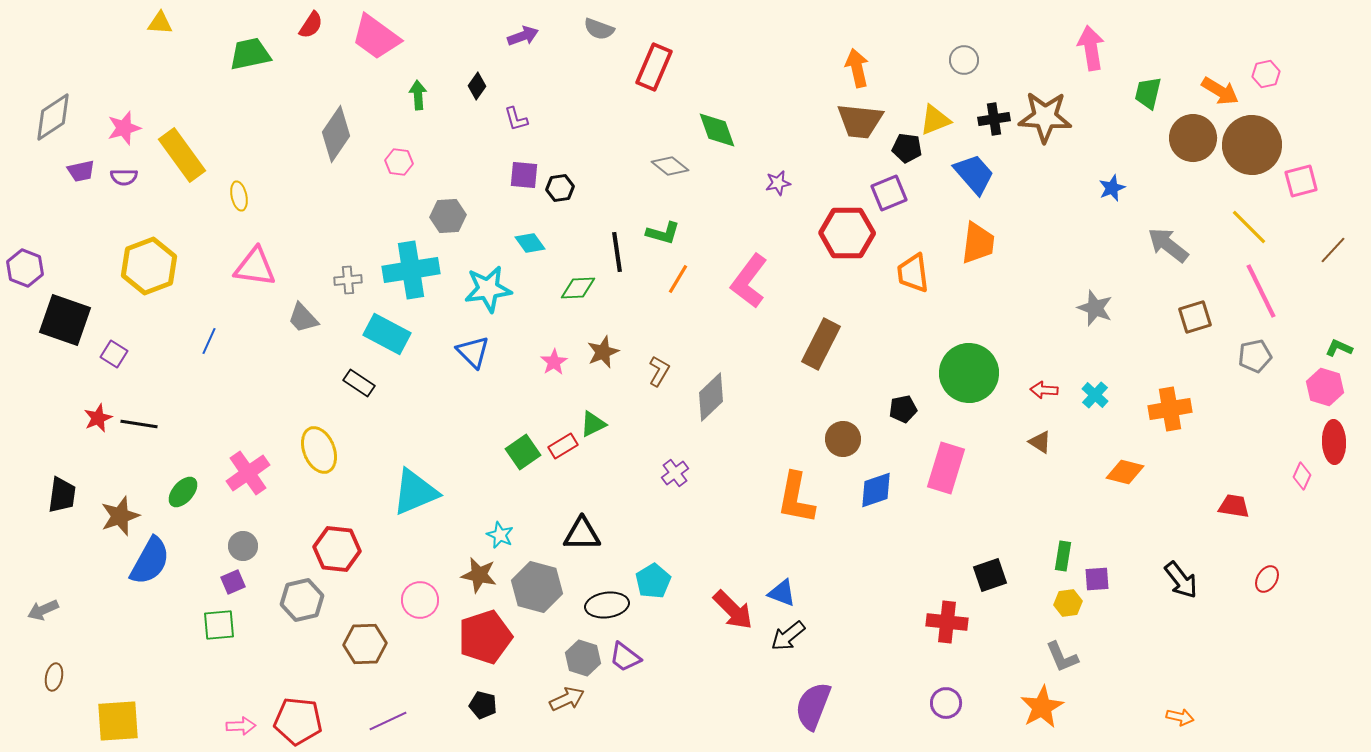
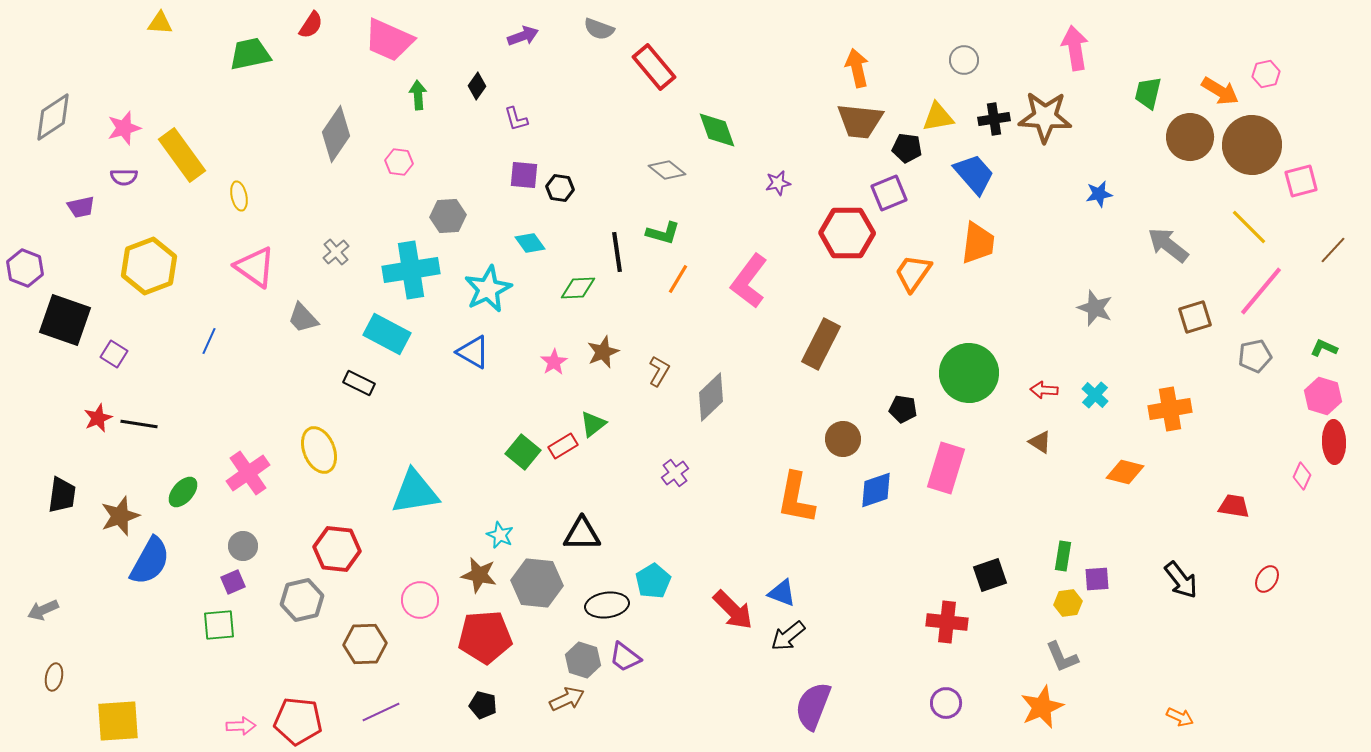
pink trapezoid at (376, 37): moved 13 px right, 3 px down; rotated 12 degrees counterclockwise
pink arrow at (1091, 48): moved 16 px left
red rectangle at (654, 67): rotated 63 degrees counterclockwise
yellow triangle at (935, 120): moved 3 px right, 3 px up; rotated 12 degrees clockwise
brown circle at (1193, 138): moved 3 px left, 1 px up
gray diamond at (670, 166): moved 3 px left, 4 px down
purple trapezoid at (81, 171): moved 36 px down
black hexagon at (560, 188): rotated 16 degrees clockwise
blue star at (1112, 188): moved 13 px left, 6 px down; rotated 12 degrees clockwise
pink triangle at (255, 267): rotated 27 degrees clockwise
orange trapezoid at (913, 273): rotated 42 degrees clockwise
gray cross at (348, 280): moved 12 px left, 28 px up; rotated 36 degrees counterclockwise
cyan star at (488, 289): rotated 18 degrees counterclockwise
pink line at (1261, 291): rotated 66 degrees clockwise
green L-shape at (1339, 348): moved 15 px left
blue triangle at (473, 352): rotated 15 degrees counterclockwise
black rectangle at (359, 383): rotated 8 degrees counterclockwise
pink hexagon at (1325, 387): moved 2 px left, 9 px down
black pentagon at (903, 409): rotated 20 degrees clockwise
green triangle at (593, 424): rotated 12 degrees counterclockwise
green square at (523, 452): rotated 16 degrees counterclockwise
cyan triangle at (415, 492): rotated 14 degrees clockwise
gray hexagon at (537, 587): moved 4 px up; rotated 9 degrees counterclockwise
red pentagon at (485, 637): rotated 14 degrees clockwise
gray hexagon at (583, 658): moved 2 px down
orange star at (1042, 707): rotated 6 degrees clockwise
orange arrow at (1180, 717): rotated 12 degrees clockwise
purple line at (388, 721): moved 7 px left, 9 px up
